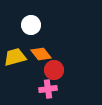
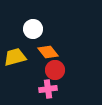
white circle: moved 2 px right, 4 px down
orange diamond: moved 7 px right, 2 px up
red circle: moved 1 px right
